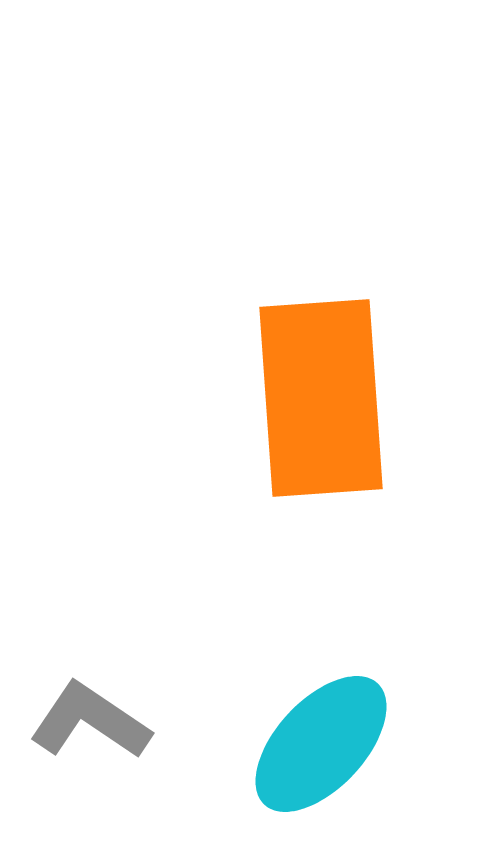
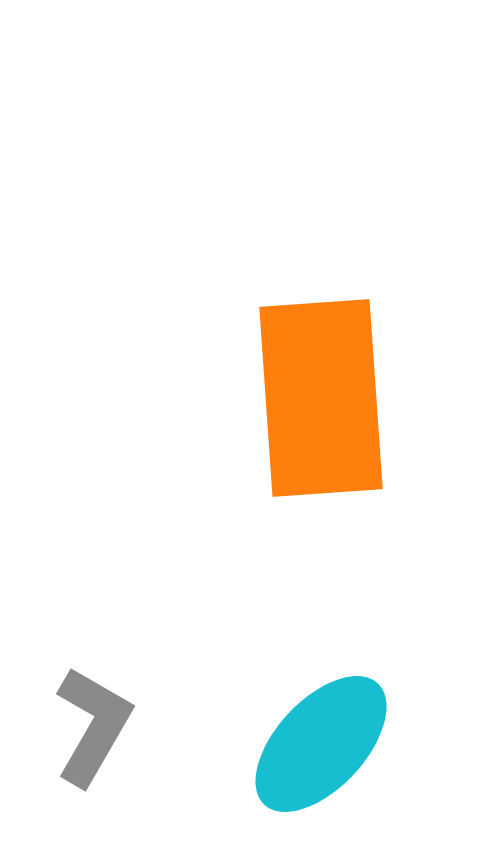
gray L-shape: moved 3 px right, 5 px down; rotated 86 degrees clockwise
